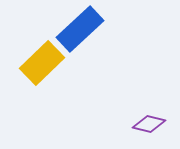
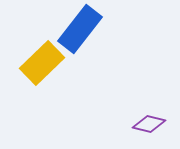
blue rectangle: rotated 9 degrees counterclockwise
